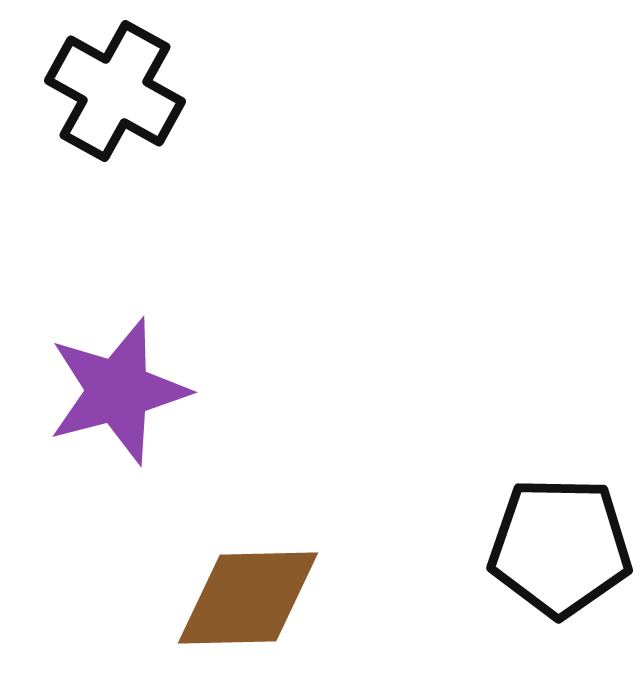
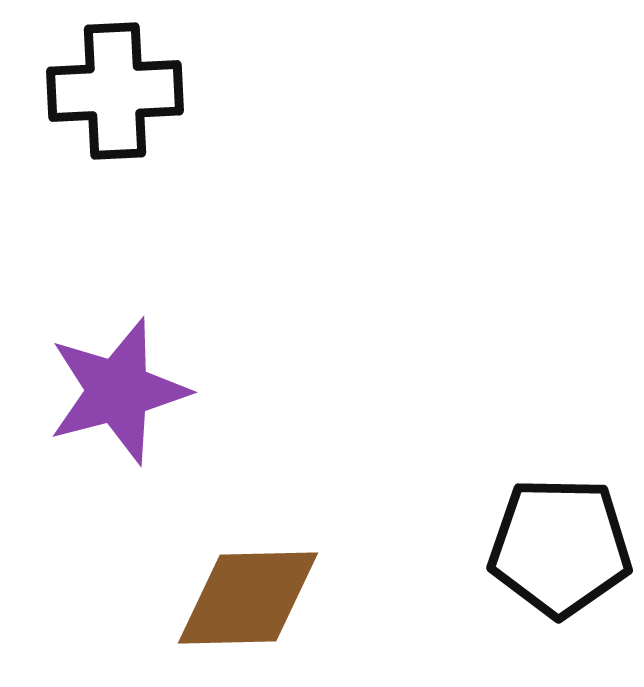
black cross: rotated 32 degrees counterclockwise
